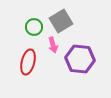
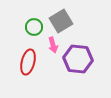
purple hexagon: moved 2 px left
